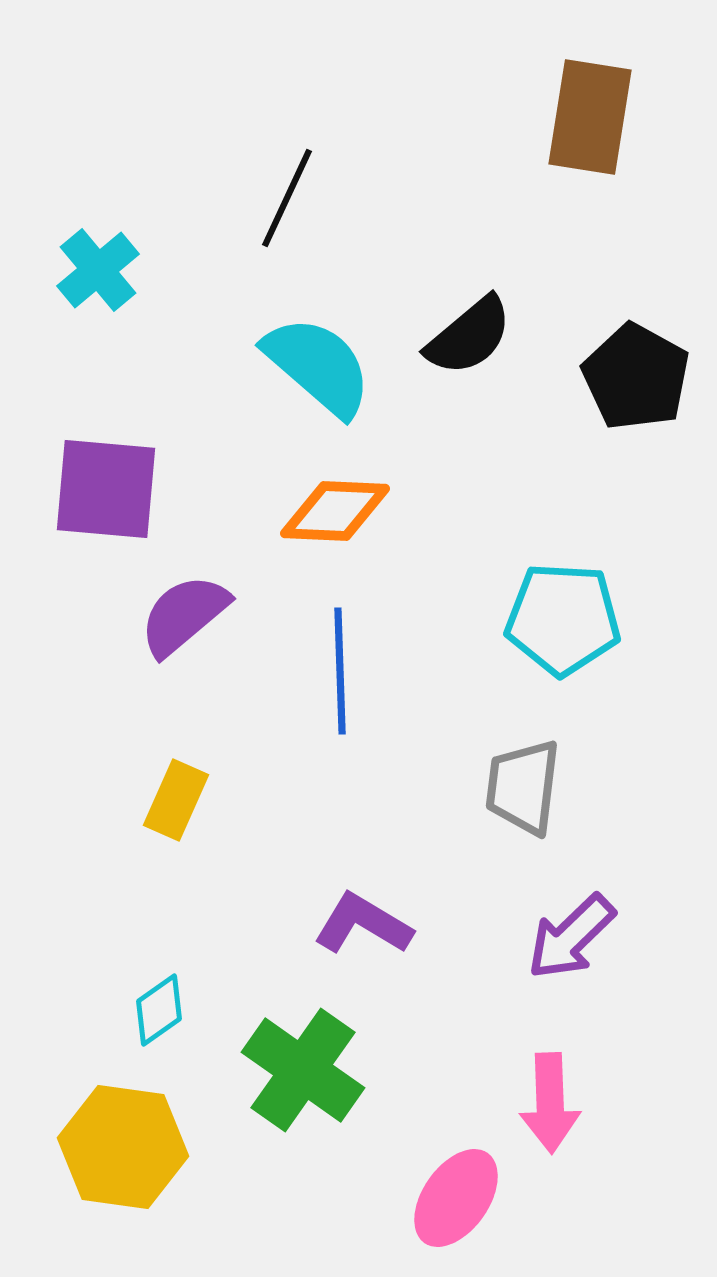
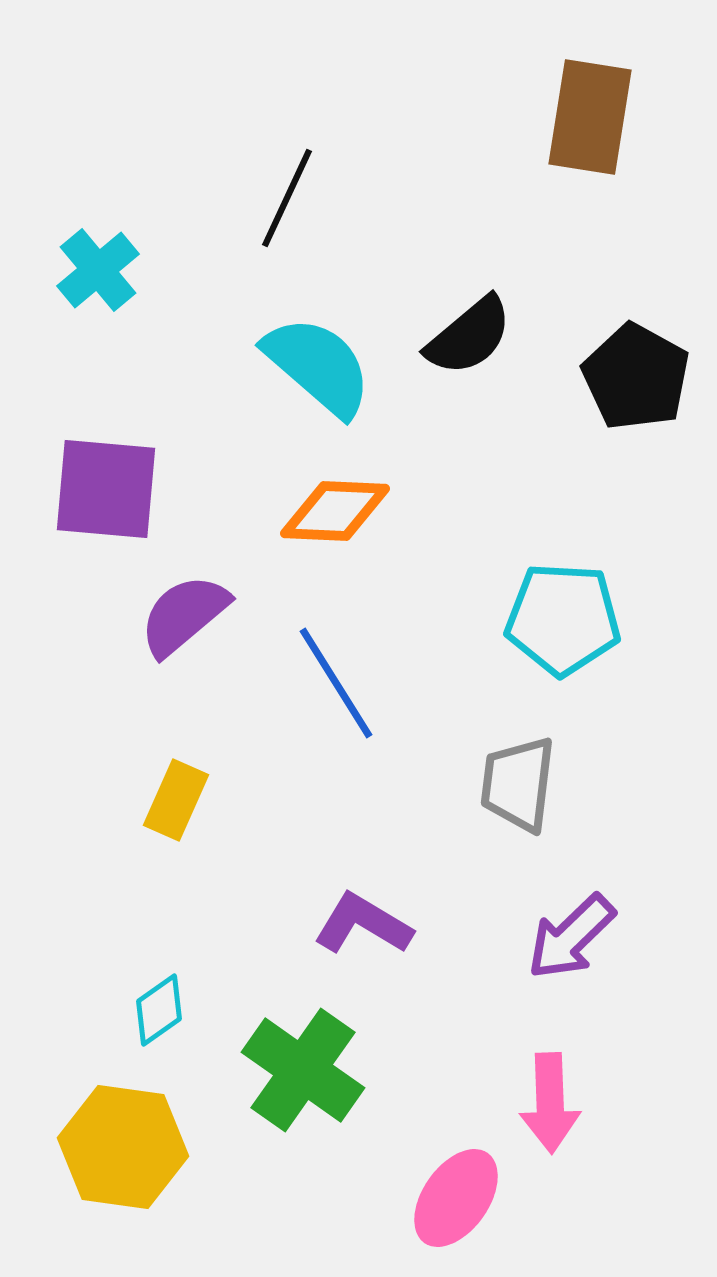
blue line: moved 4 px left, 12 px down; rotated 30 degrees counterclockwise
gray trapezoid: moved 5 px left, 3 px up
